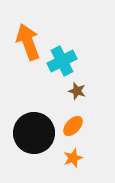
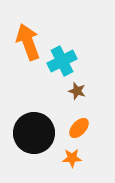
orange ellipse: moved 6 px right, 2 px down
orange star: moved 1 px left; rotated 18 degrees clockwise
